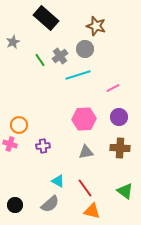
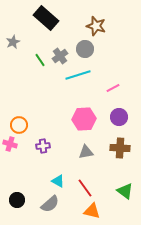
black circle: moved 2 px right, 5 px up
